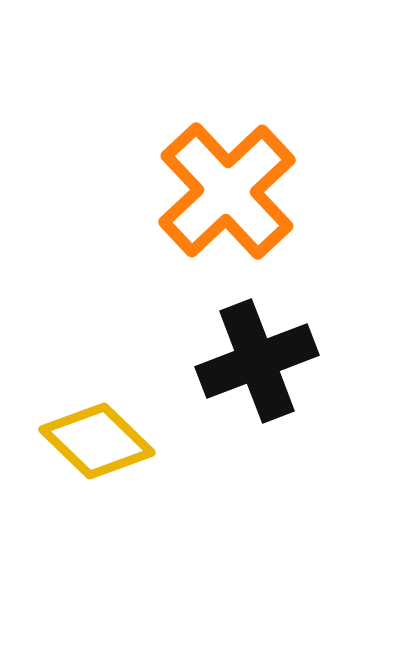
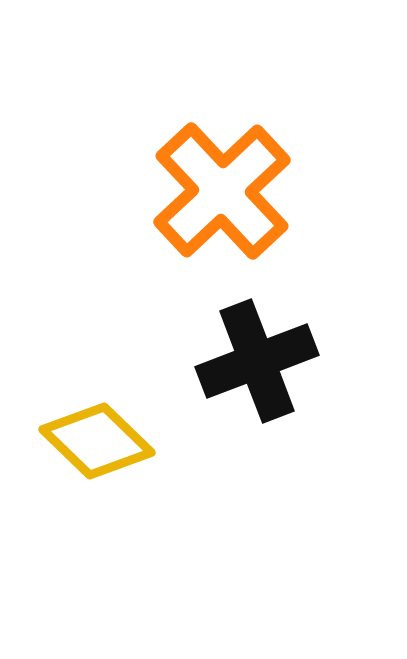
orange cross: moved 5 px left
